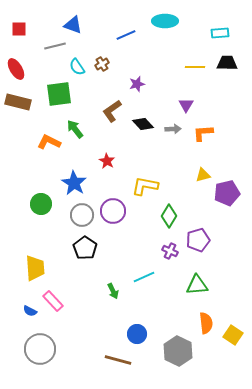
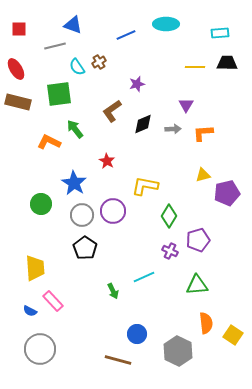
cyan ellipse at (165, 21): moved 1 px right, 3 px down
brown cross at (102, 64): moved 3 px left, 2 px up
black diamond at (143, 124): rotated 70 degrees counterclockwise
